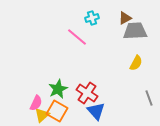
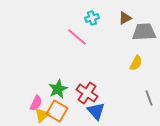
gray trapezoid: moved 9 px right, 1 px down
